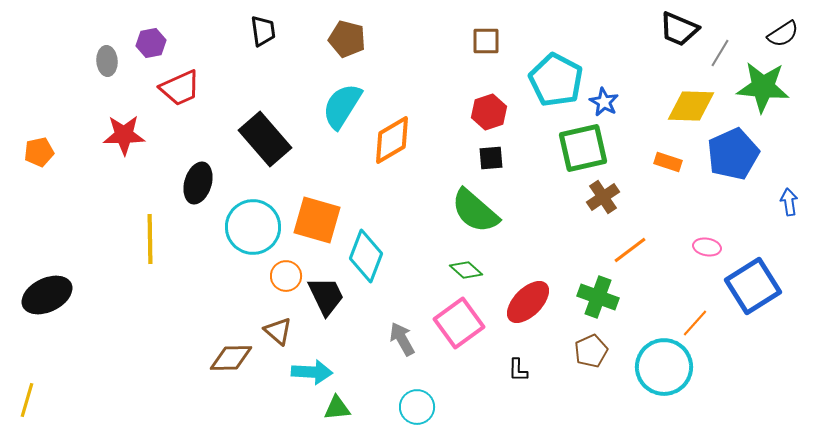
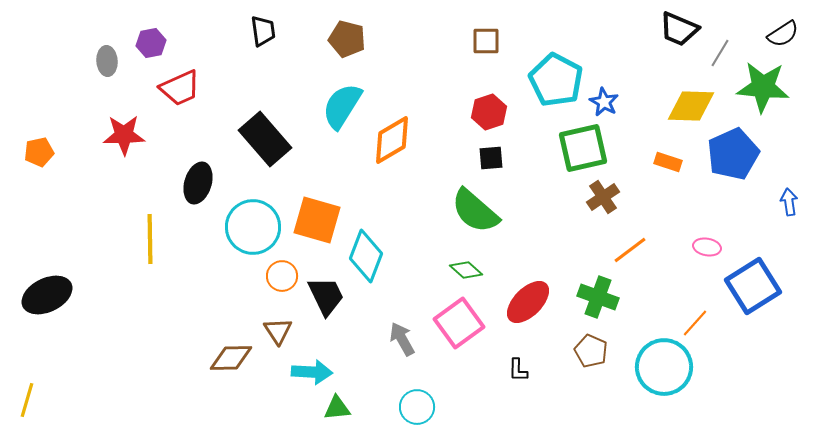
orange circle at (286, 276): moved 4 px left
brown triangle at (278, 331): rotated 16 degrees clockwise
brown pentagon at (591, 351): rotated 24 degrees counterclockwise
